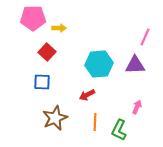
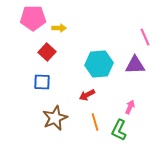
pink line: rotated 48 degrees counterclockwise
pink arrow: moved 7 px left
orange line: rotated 18 degrees counterclockwise
